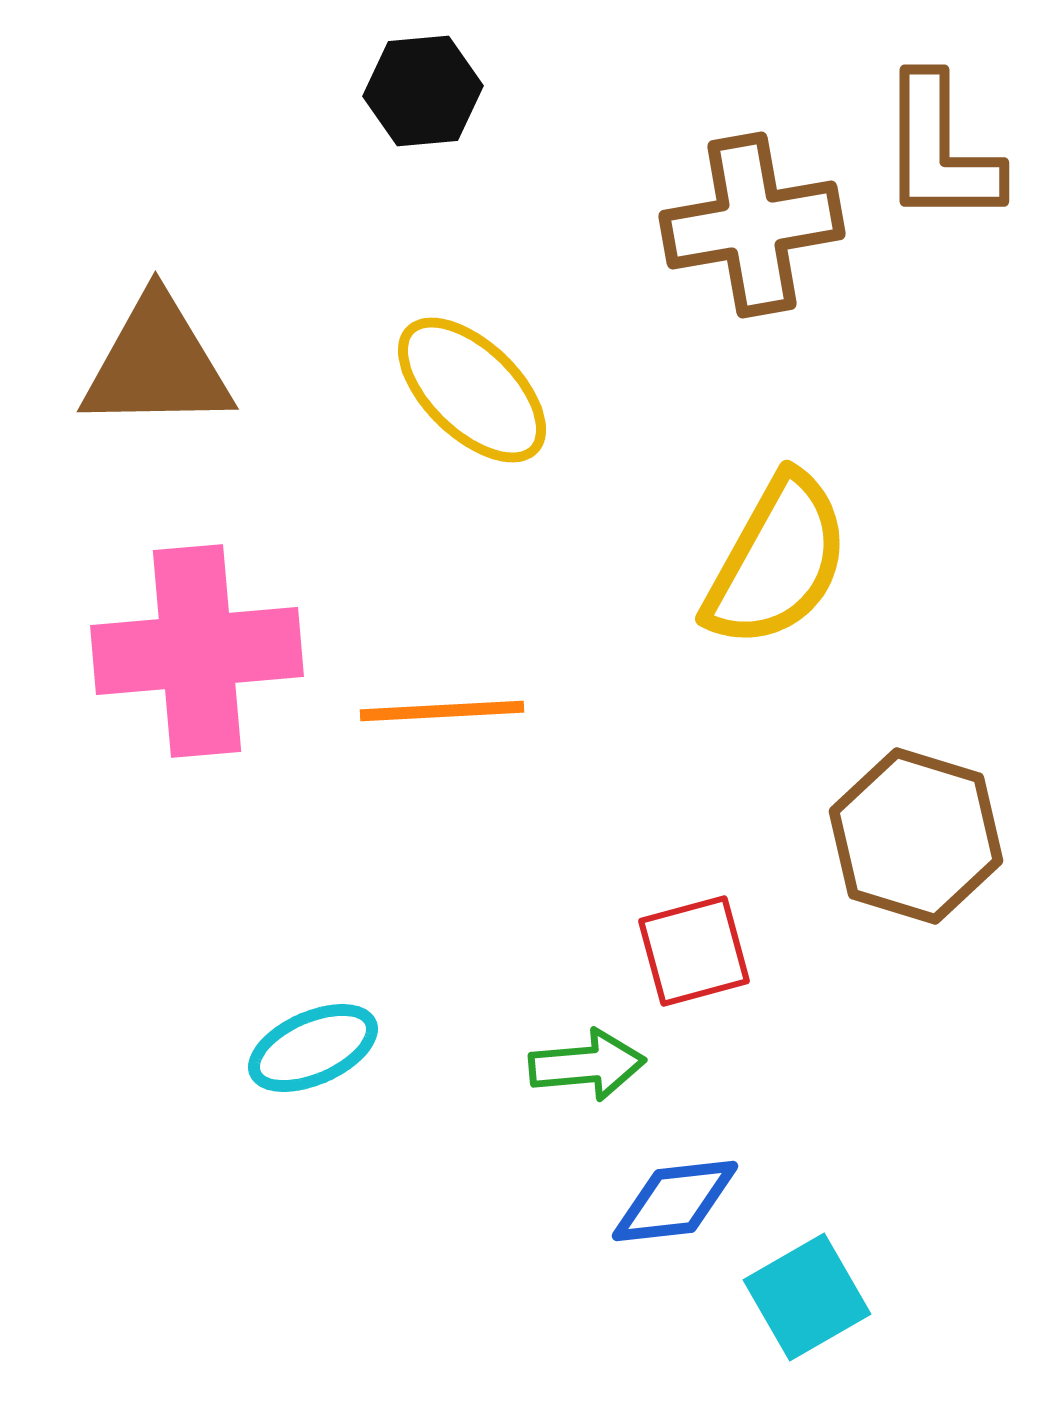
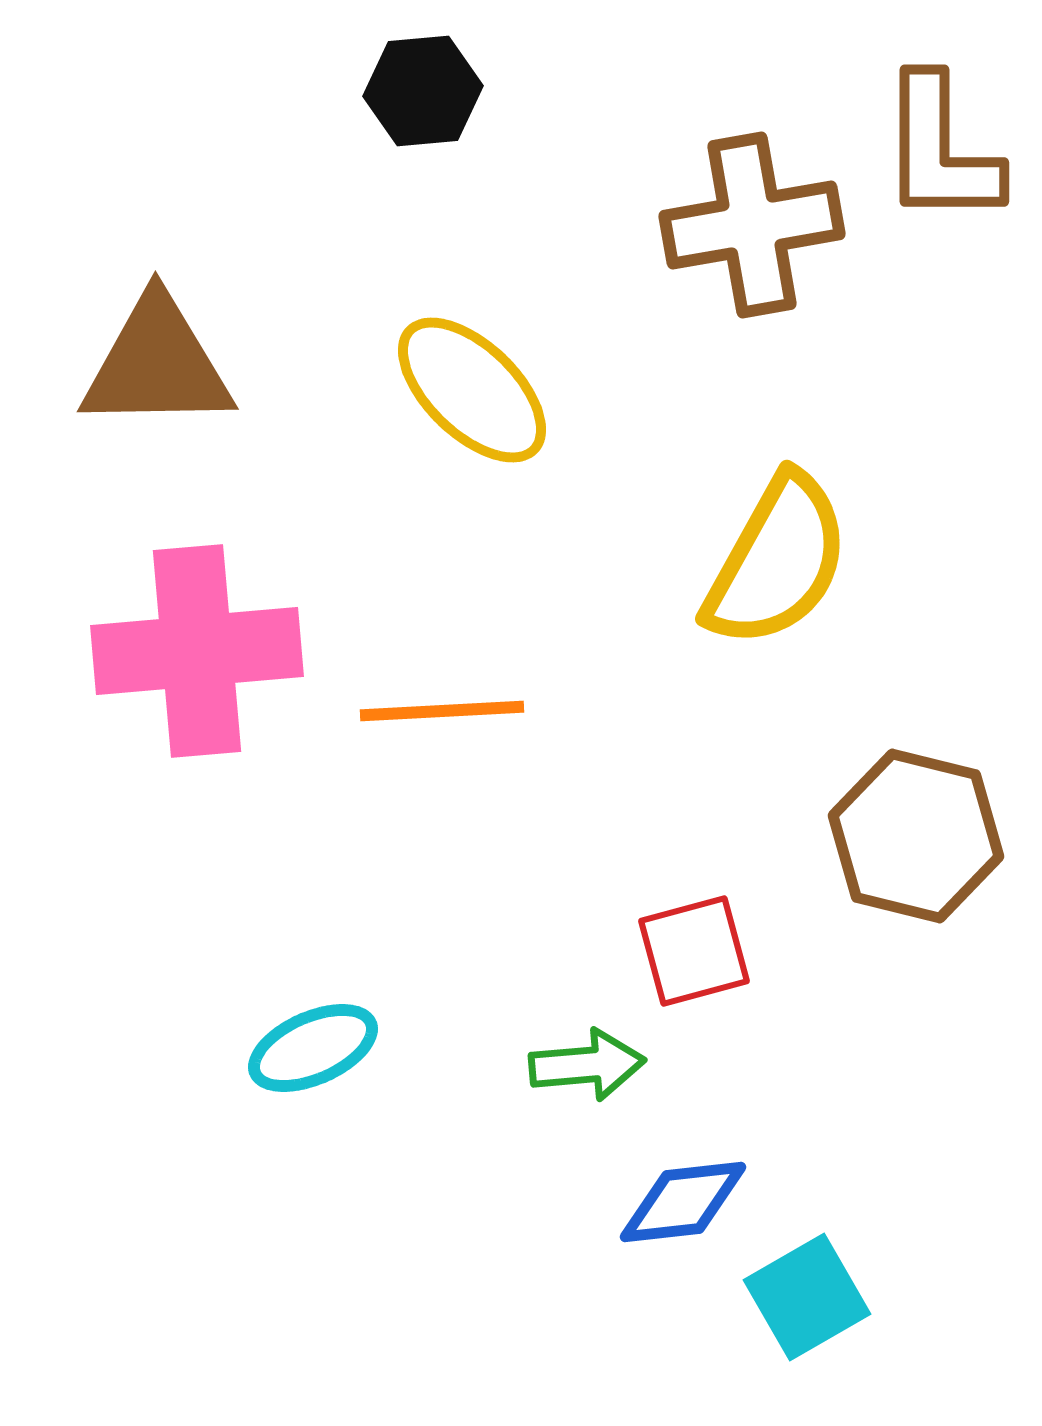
brown hexagon: rotated 3 degrees counterclockwise
blue diamond: moved 8 px right, 1 px down
